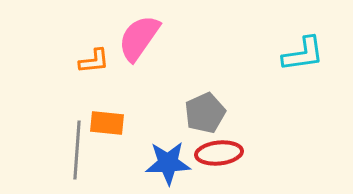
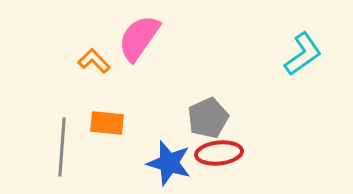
cyan L-shape: rotated 27 degrees counterclockwise
orange L-shape: rotated 128 degrees counterclockwise
gray pentagon: moved 3 px right, 5 px down
gray line: moved 15 px left, 3 px up
blue star: moved 1 px right; rotated 18 degrees clockwise
